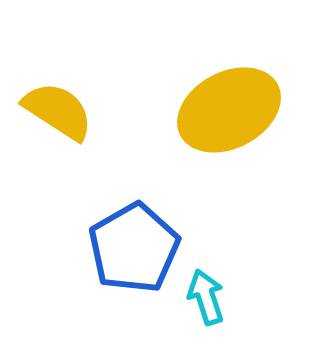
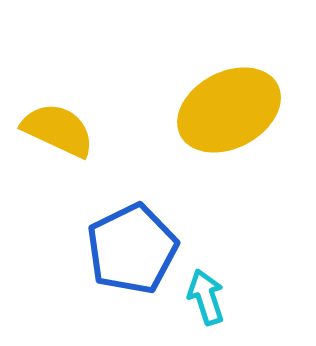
yellow semicircle: moved 19 px down; rotated 8 degrees counterclockwise
blue pentagon: moved 2 px left, 1 px down; rotated 4 degrees clockwise
